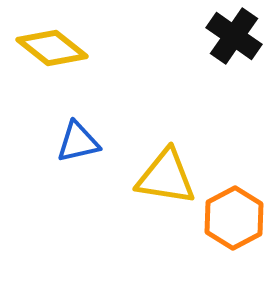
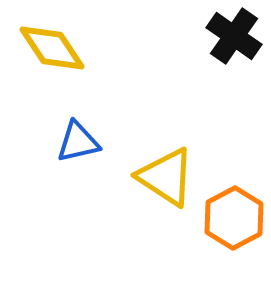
yellow diamond: rotated 18 degrees clockwise
yellow triangle: rotated 24 degrees clockwise
